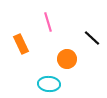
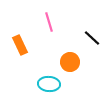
pink line: moved 1 px right
orange rectangle: moved 1 px left, 1 px down
orange circle: moved 3 px right, 3 px down
